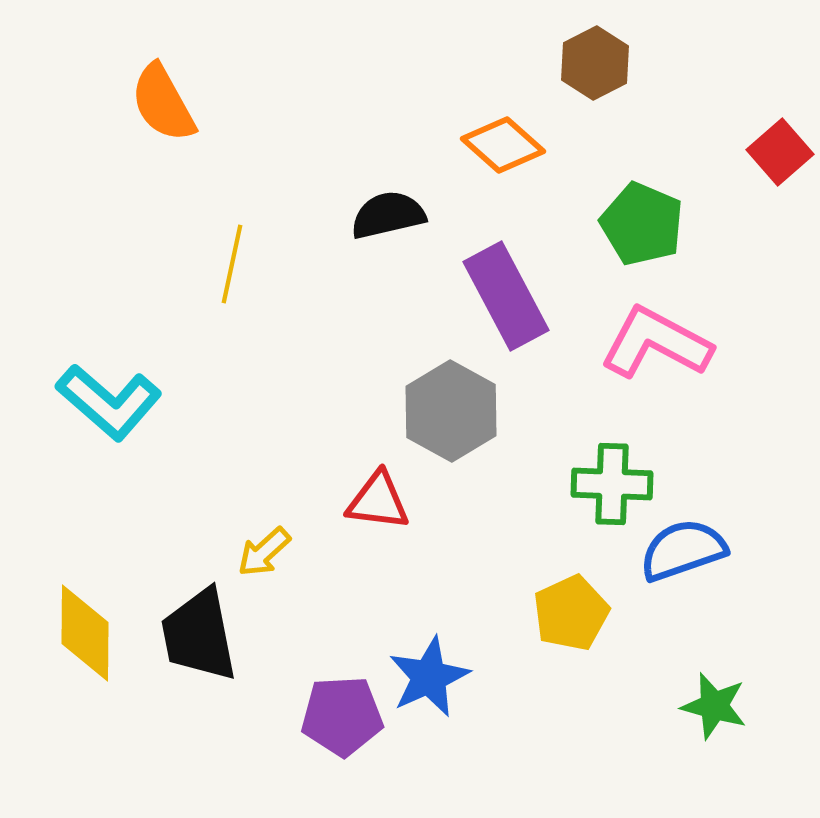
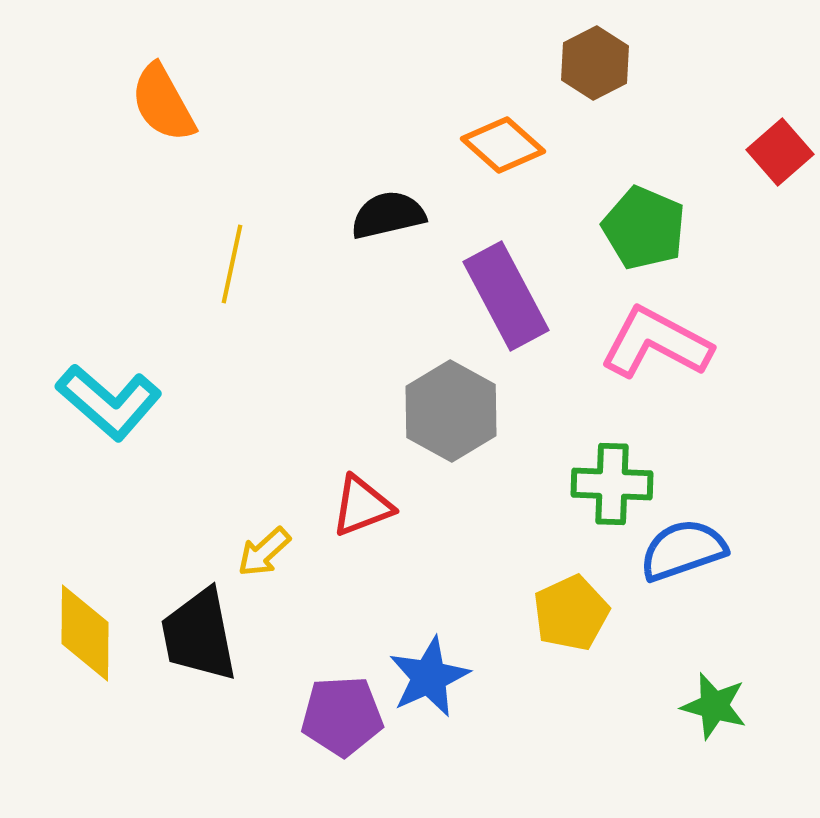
green pentagon: moved 2 px right, 4 px down
red triangle: moved 16 px left, 5 px down; rotated 28 degrees counterclockwise
